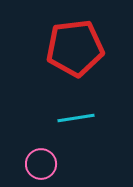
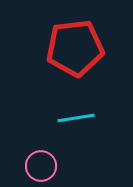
pink circle: moved 2 px down
